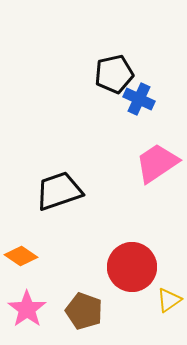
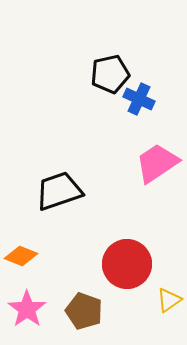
black pentagon: moved 4 px left
orange diamond: rotated 12 degrees counterclockwise
red circle: moved 5 px left, 3 px up
